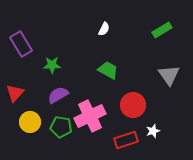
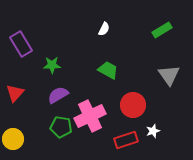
yellow circle: moved 17 px left, 17 px down
